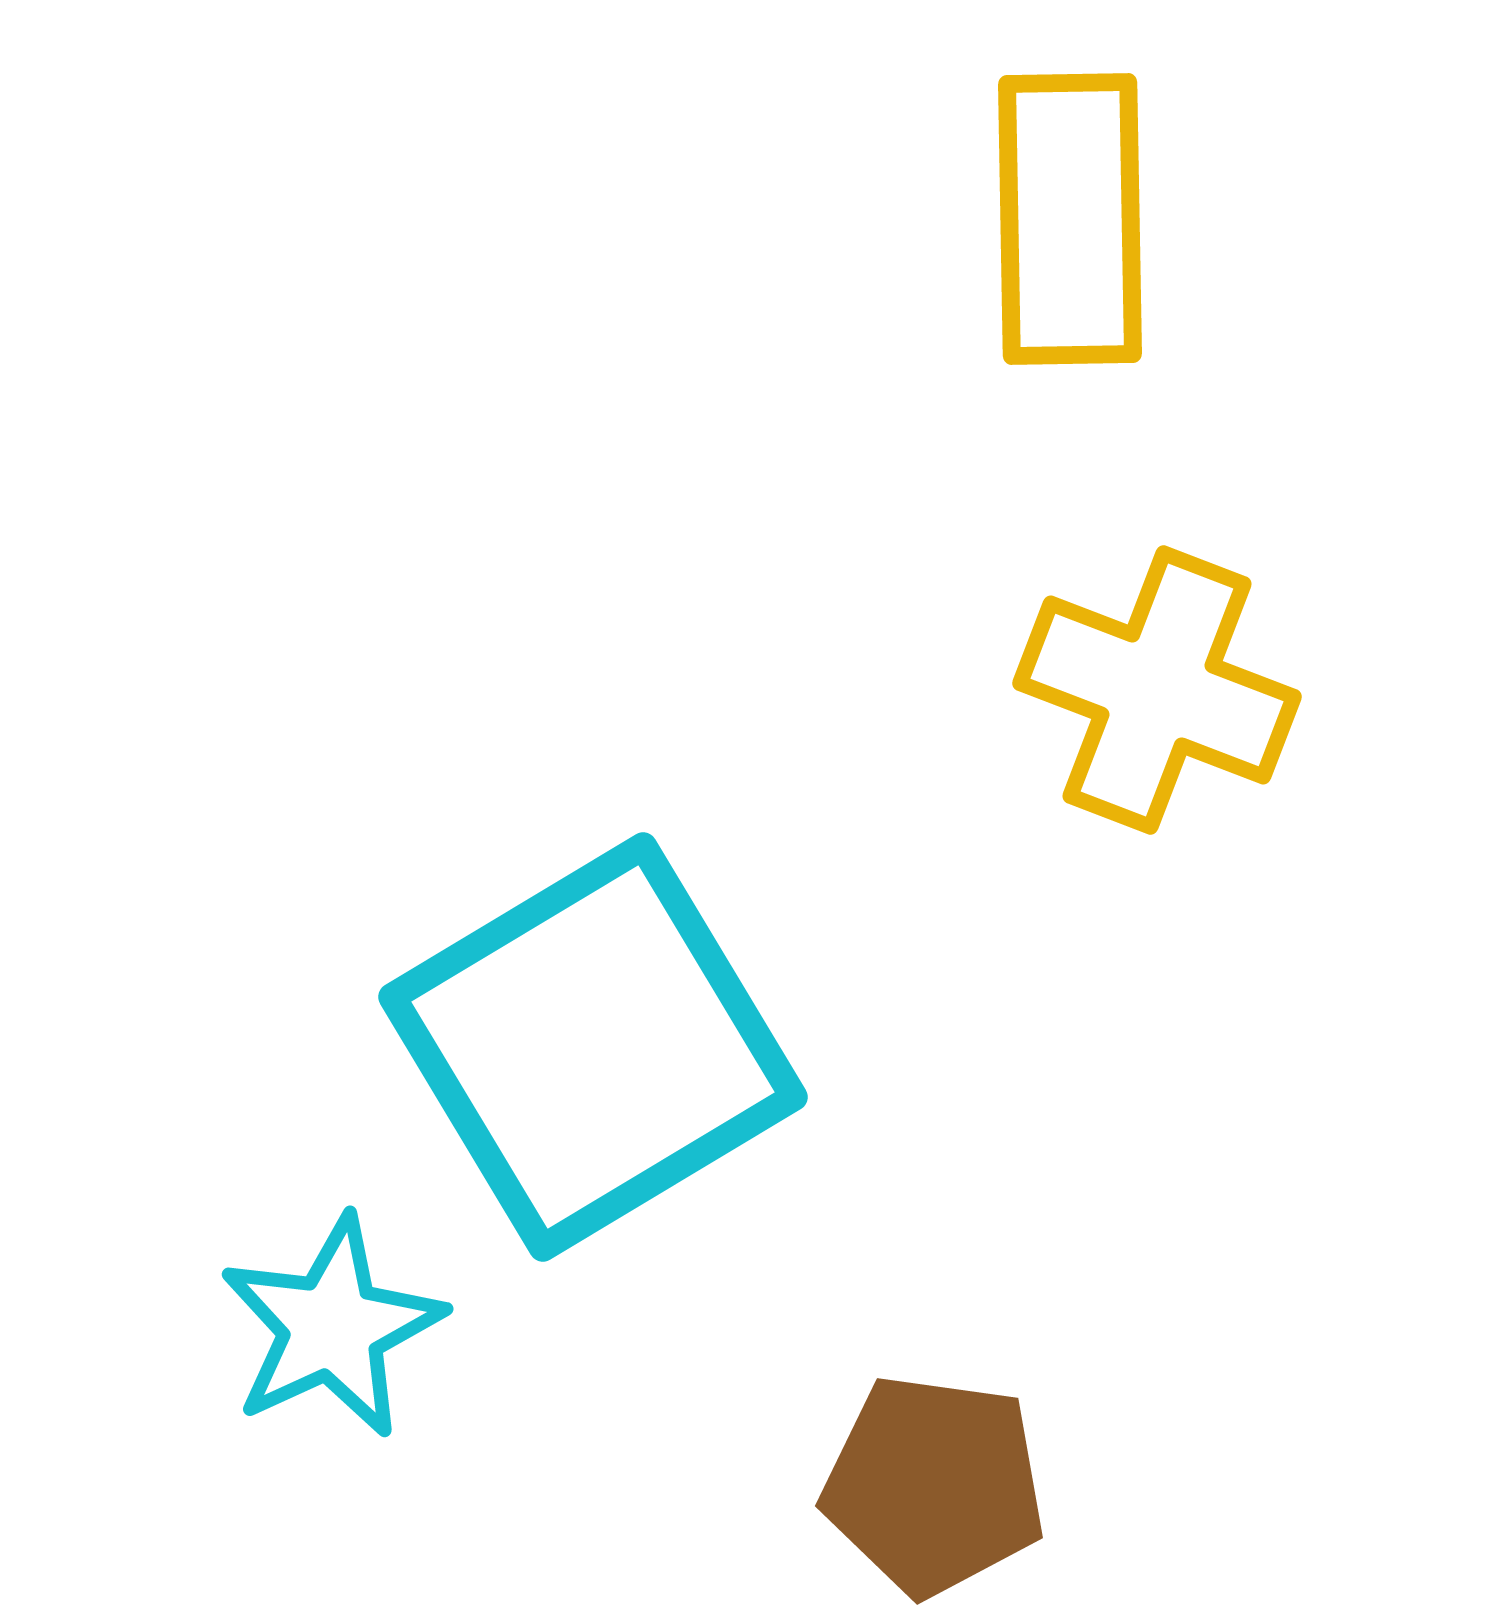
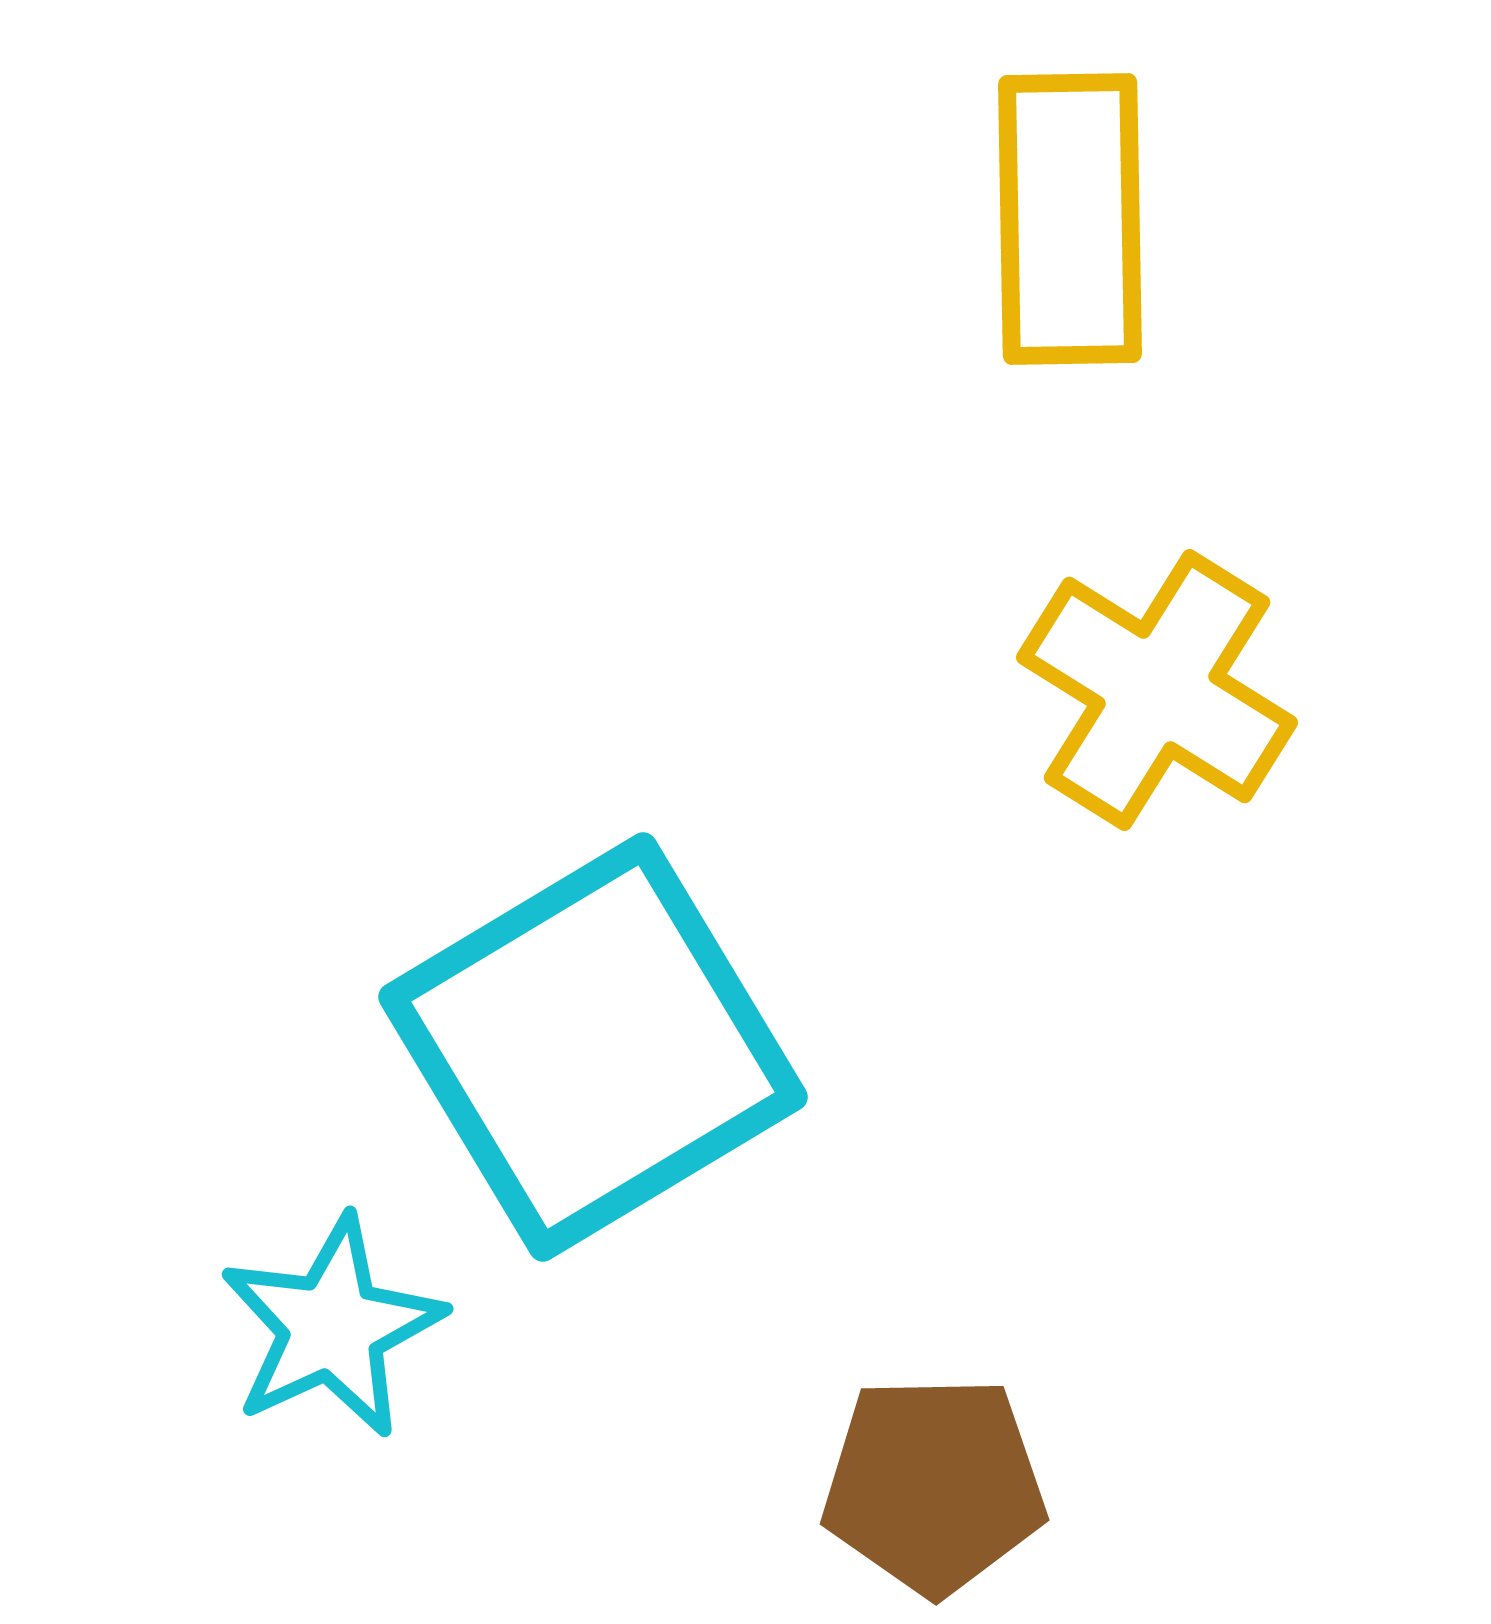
yellow cross: rotated 11 degrees clockwise
brown pentagon: rotated 9 degrees counterclockwise
